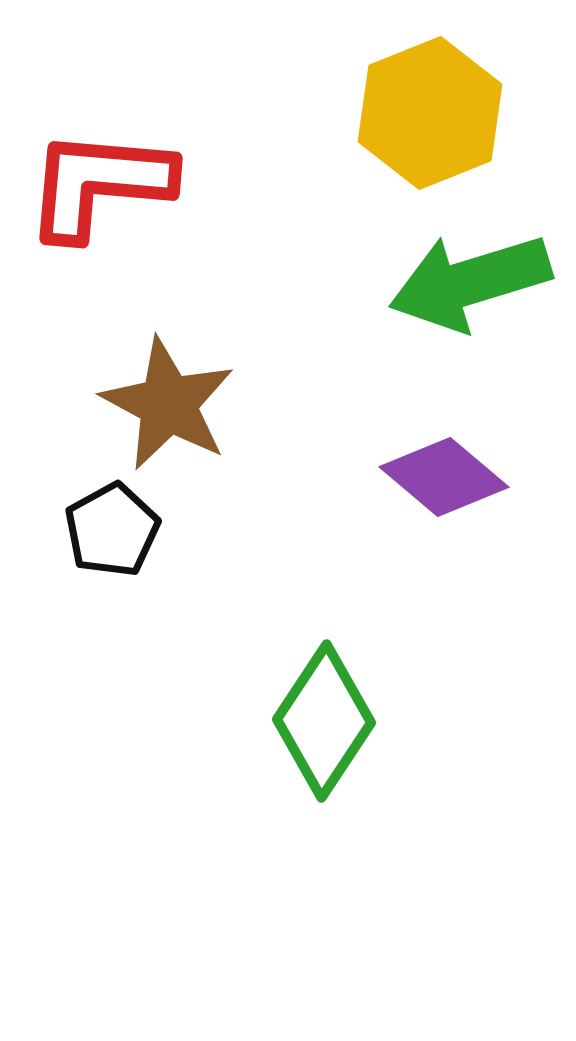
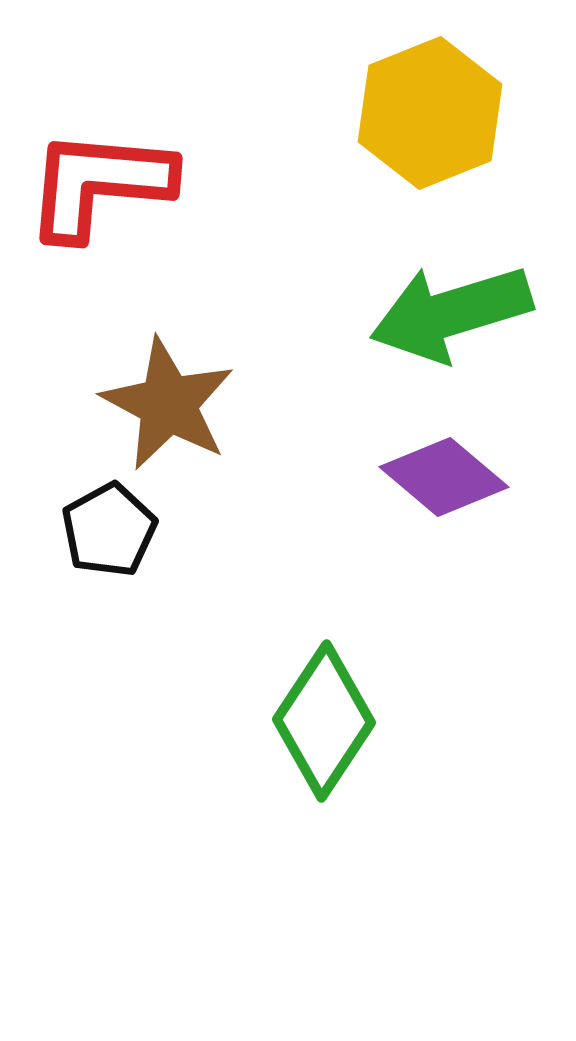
green arrow: moved 19 px left, 31 px down
black pentagon: moved 3 px left
